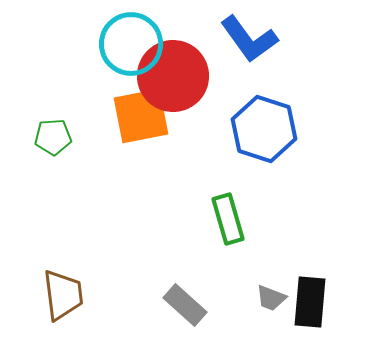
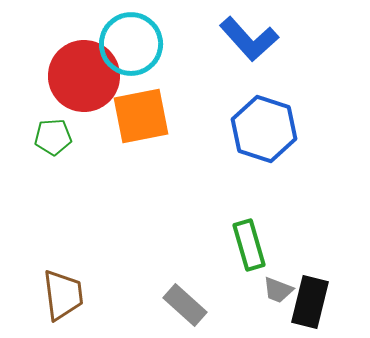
blue L-shape: rotated 6 degrees counterclockwise
red circle: moved 89 px left
green rectangle: moved 21 px right, 26 px down
gray trapezoid: moved 7 px right, 8 px up
black rectangle: rotated 9 degrees clockwise
